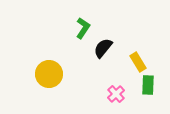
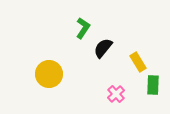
green rectangle: moved 5 px right
